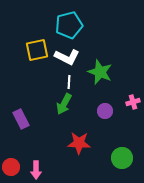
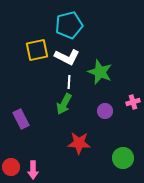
green circle: moved 1 px right
pink arrow: moved 3 px left
